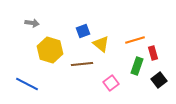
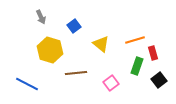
gray arrow: moved 9 px right, 6 px up; rotated 56 degrees clockwise
blue square: moved 9 px left, 5 px up; rotated 16 degrees counterclockwise
brown line: moved 6 px left, 9 px down
